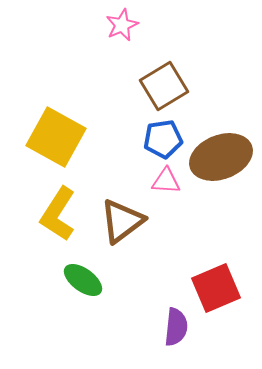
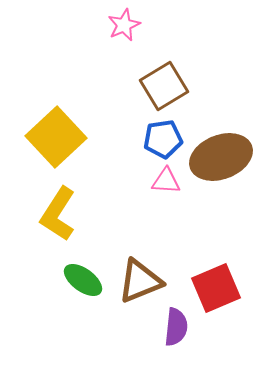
pink star: moved 2 px right
yellow square: rotated 18 degrees clockwise
brown triangle: moved 18 px right, 60 px down; rotated 15 degrees clockwise
